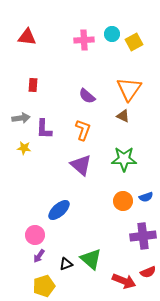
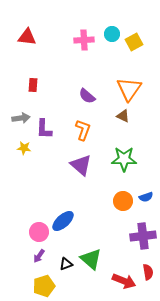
blue ellipse: moved 4 px right, 11 px down
pink circle: moved 4 px right, 3 px up
red semicircle: rotated 77 degrees counterclockwise
